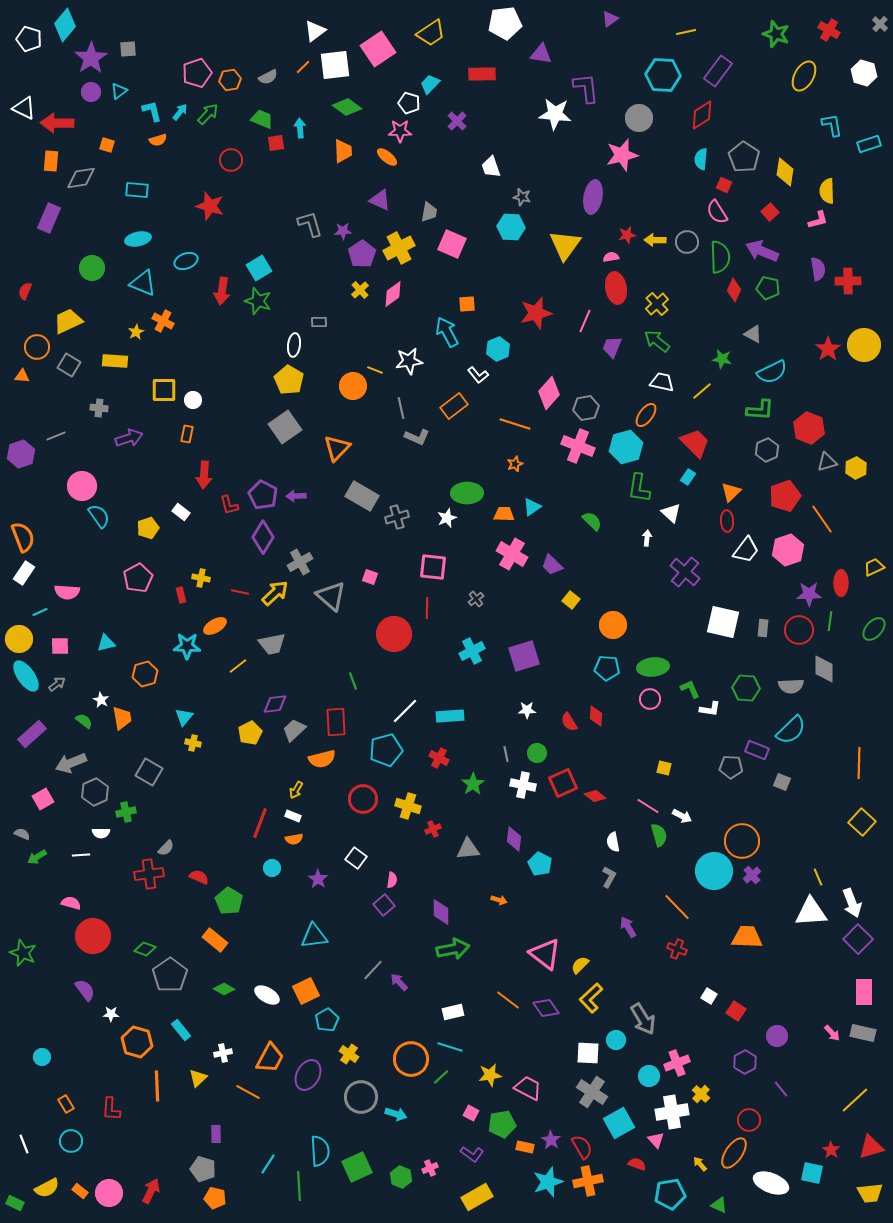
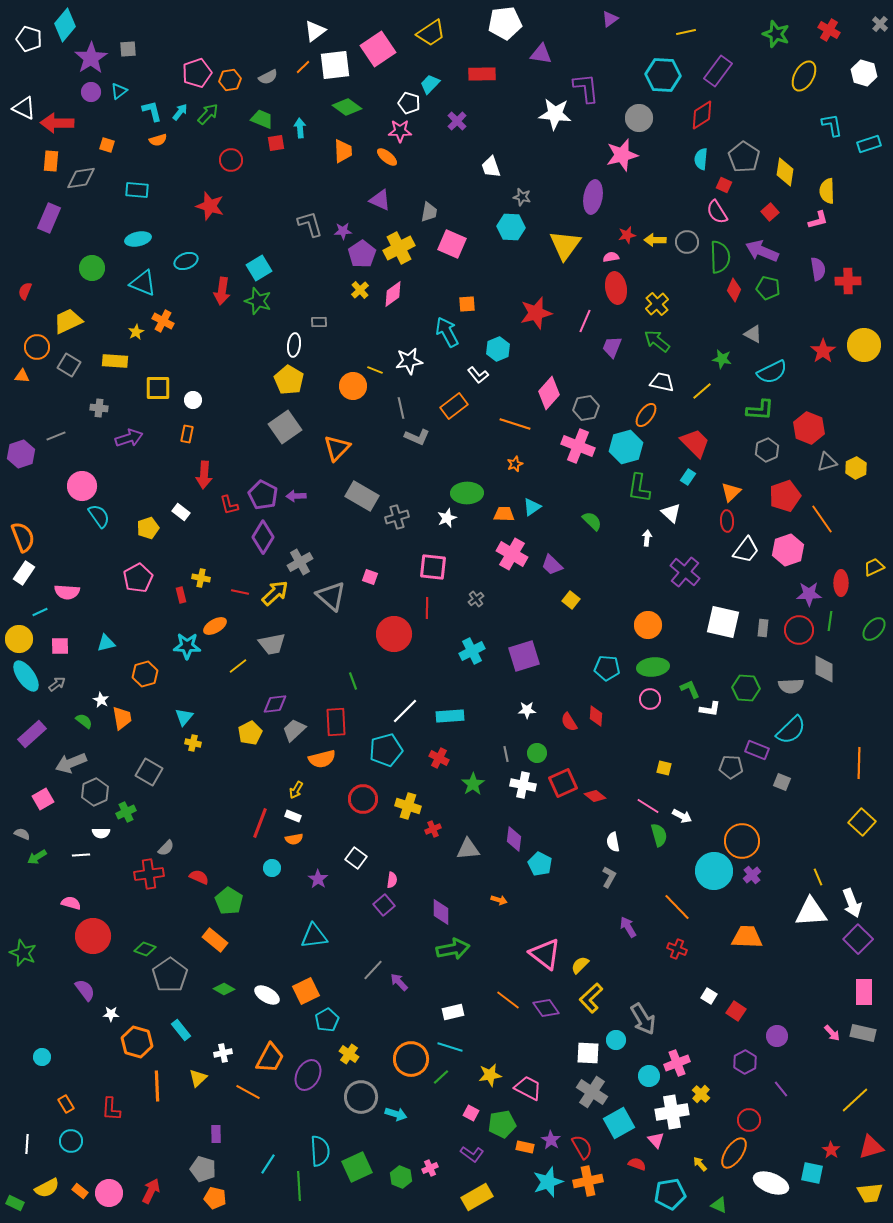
red star at (828, 349): moved 5 px left, 2 px down
yellow square at (164, 390): moved 6 px left, 2 px up
orange circle at (613, 625): moved 35 px right
green cross at (126, 812): rotated 12 degrees counterclockwise
white line at (24, 1144): moved 3 px right; rotated 24 degrees clockwise
